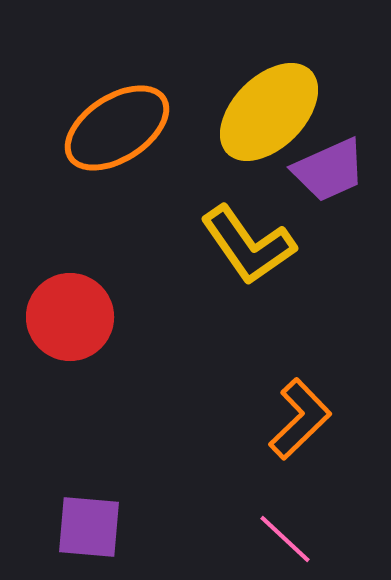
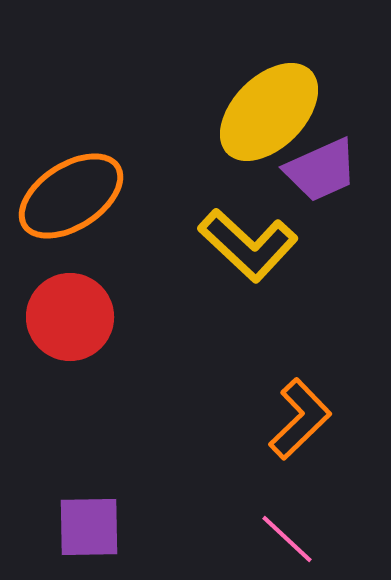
orange ellipse: moved 46 px left, 68 px down
purple trapezoid: moved 8 px left
yellow L-shape: rotated 12 degrees counterclockwise
purple square: rotated 6 degrees counterclockwise
pink line: moved 2 px right
